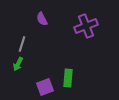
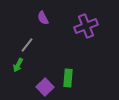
purple semicircle: moved 1 px right, 1 px up
gray line: moved 5 px right, 1 px down; rotated 21 degrees clockwise
green arrow: moved 1 px down
purple square: rotated 24 degrees counterclockwise
